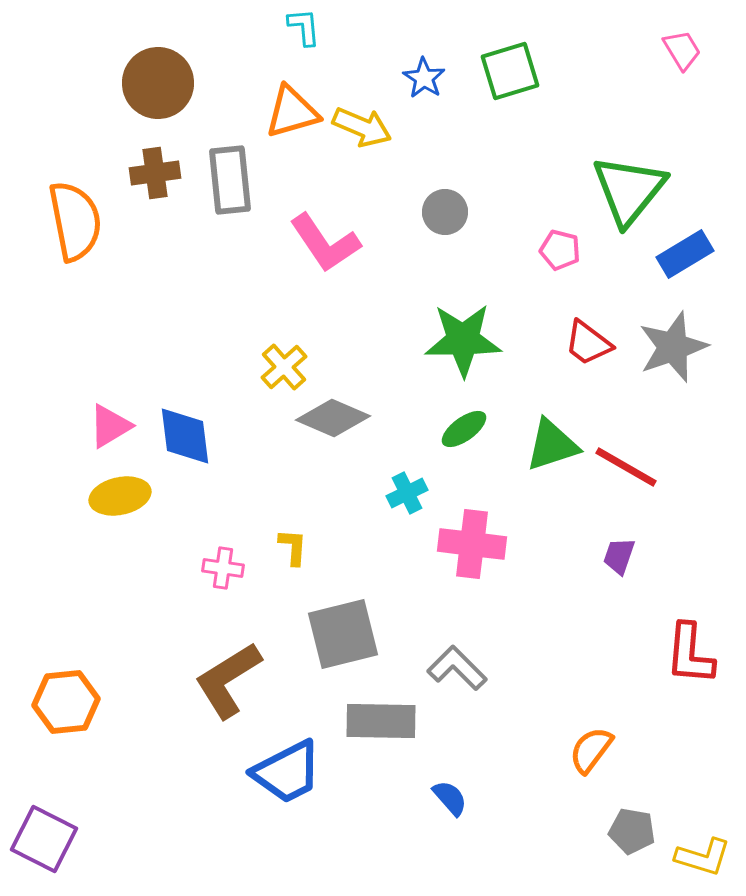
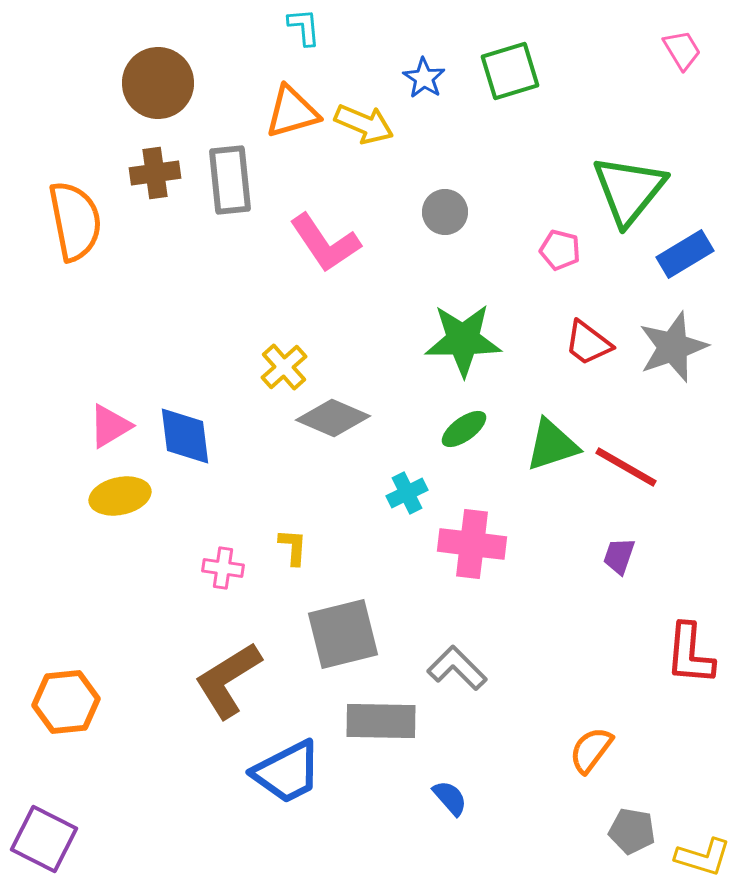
yellow arrow at (362, 127): moved 2 px right, 3 px up
